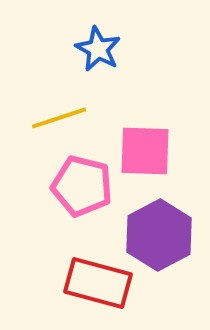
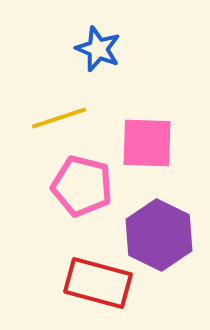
blue star: rotated 6 degrees counterclockwise
pink square: moved 2 px right, 8 px up
purple hexagon: rotated 6 degrees counterclockwise
